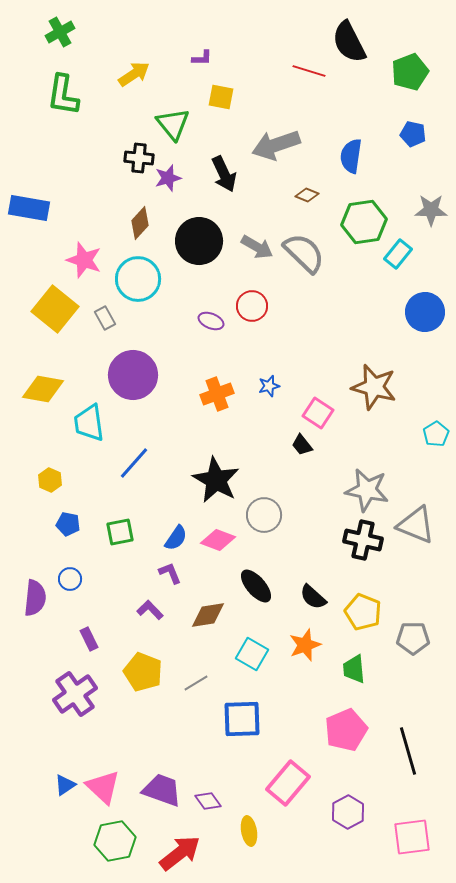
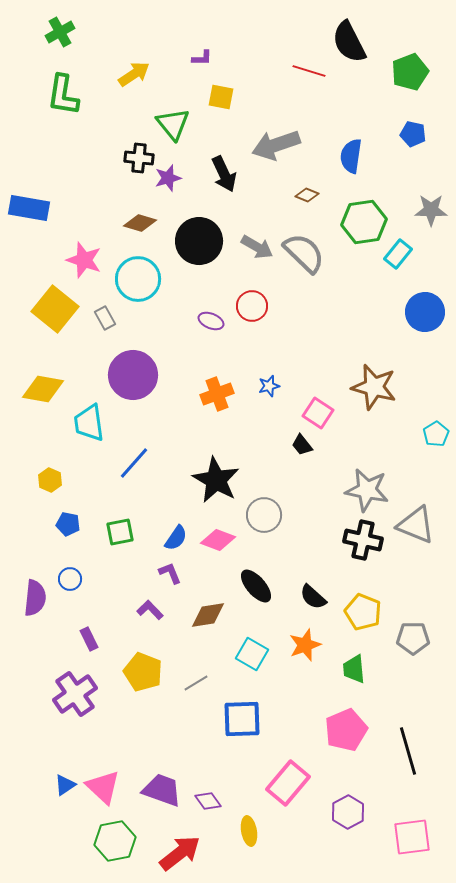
brown diamond at (140, 223): rotated 64 degrees clockwise
